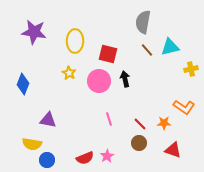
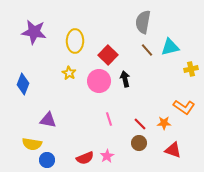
red square: moved 1 px down; rotated 30 degrees clockwise
